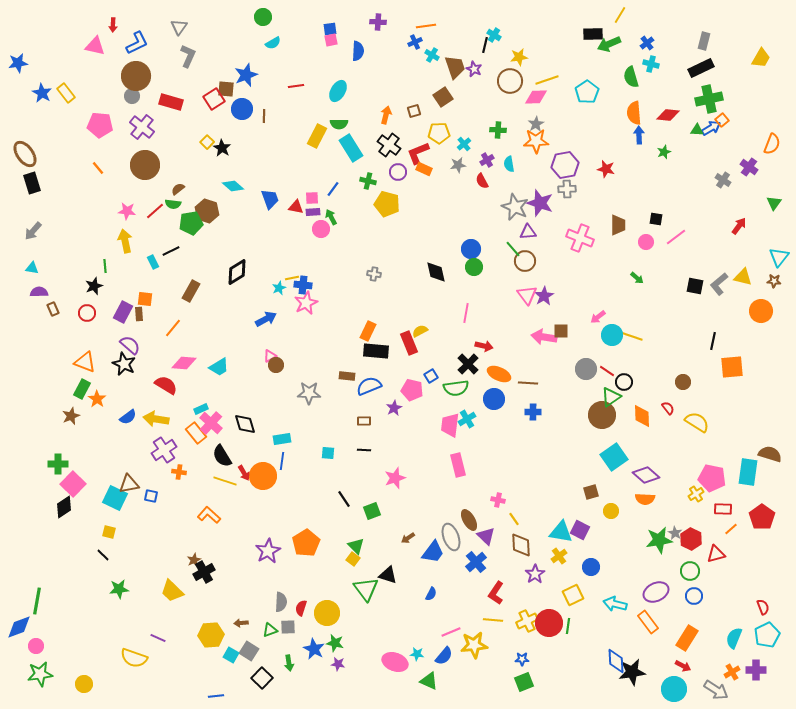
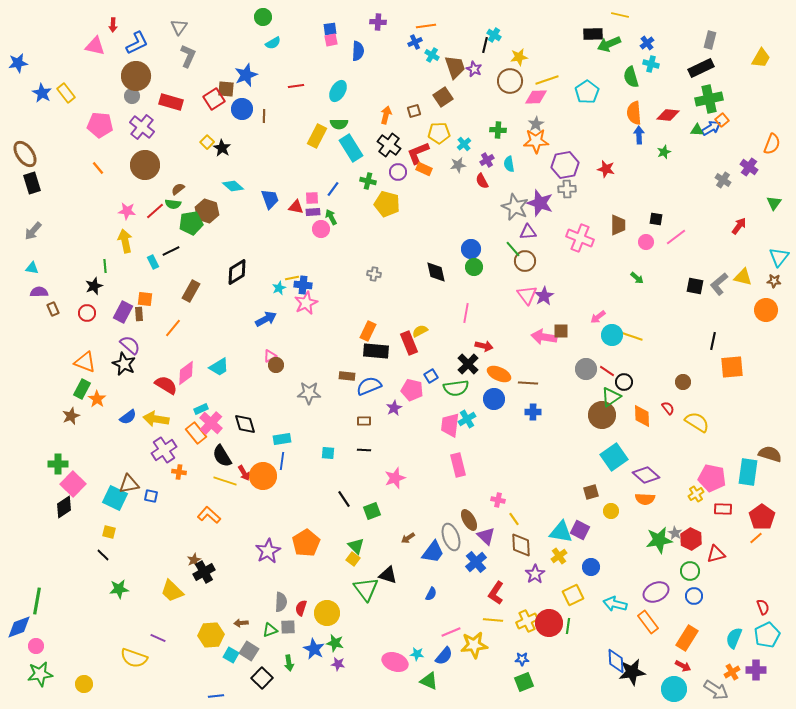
yellow line at (620, 15): rotated 72 degrees clockwise
gray rectangle at (704, 41): moved 6 px right, 1 px up
orange circle at (761, 311): moved 5 px right, 1 px up
pink diamond at (184, 363): moved 2 px right, 10 px down; rotated 40 degrees counterclockwise
orange line at (731, 529): moved 25 px right, 9 px down
